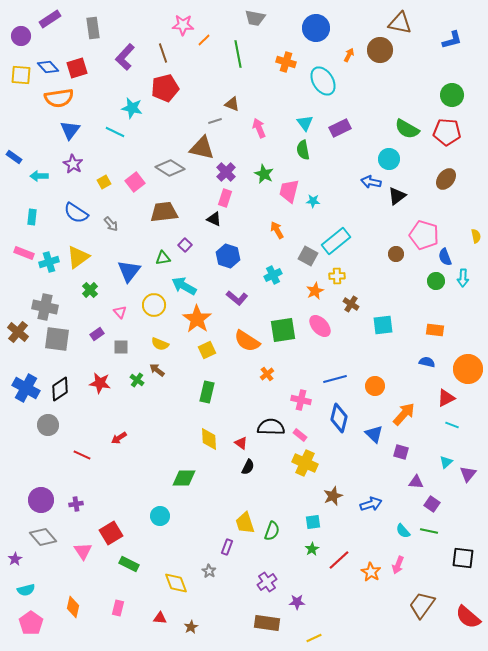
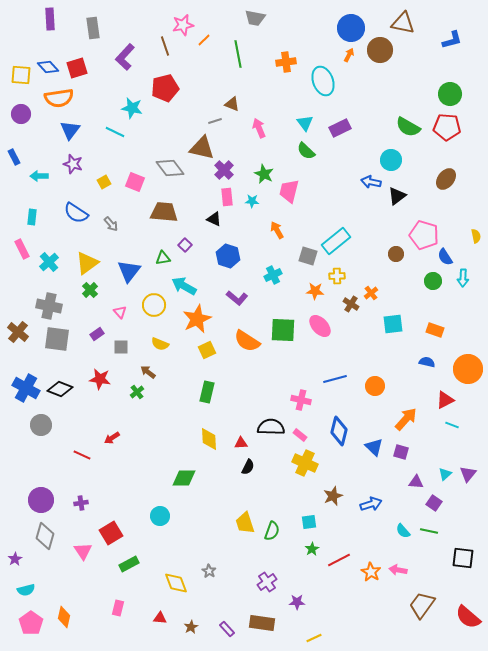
purple rectangle at (50, 19): rotated 60 degrees counterclockwise
brown triangle at (400, 23): moved 3 px right
pink star at (183, 25): rotated 15 degrees counterclockwise
blue circle at (316, 28): moved 35 px right
purple circle at (21, 36): moved 78 px down
brown line at (163, 53): moved 2 px right, 7 px up
orange cross at (286, 62): rotated 24 degrees counterclockwise
cyan ellipse at (323, 81): rotated 12 degrees clockwise
green circle at (452, 95): moved 2 px left, 1 px up
green semicircle at (407, 129): moved 1 px right, 2 px up
red pentagon at (447, 132): moved 5 px up
green semicircle at (303, 150): moved 3 px right, 1 px down; rotated 36 degrees counterclockwise
blue rectangle at (14, 157): rotated 28 degrees clockwise
cyan circle at (389, 159): moved 2 px right, 1 px down
purple star at (73, 164): rotated 12 degrees counterclockwise
gray diamond at (170, 168): rotated 20 degrees clockwise
purple cross at (226, 172): moved 2 px left, 2 px up
pink square at (135, 182): rotated 30 degrees counterclockwise
pink rectangle at (225, 198): moved 2 px right, 1 px up; rotated 24 degrees counterclockwise
cyan star at (313, 201): moved 61 px left
brown trapezoid at (164, 212): rotated 12 degrees clockwise
pink rectangle at (24, 253): moved 2 px left, 4 px up; rotated 42 degrees clockwise
gray square at (308, 256): rotated 12 degrees counterclockwise
yellow triangle at (78, 257): moved 9 px right, 6 px down
blue semicircle at (445, 257): rotated 12 degrees counterclockwise
cyan cross at (49, 262): rotated 24 degrees counterclockwise
green circle at (436, 281): moved 3 px left
orange star at (315, 291): rotated 30 degrees clockwise
gray cross at (45, 307): moved 4 px right, 1 px up
orange star at (197, 319): rotated 12 degrees clockwise
cyan square at (383, 325): moved 10 px right, 1 px up
green square at (283, 330): rotated 12 degrees clockwise
orange rectangle at (435, 330): rotated 12 degrees clockwise
brown arrow at (157, 370): moved 9 px left, 2 px down
orange cross at (267, 374): moved 104 px right, 81 px up
green cross at (137, 380): moved 12 px down; rotated 16 degrees clockwise
red star at (100, 383): moved 4 px up
black diamond at (60, 389): rotated 55 degrees clockwise
red triangle at (446, 398): moved 1 px left, 2 px down
orange arrow at (404, 414): moved 2 px right, 5 px down
blue diamond at (339, 418): moved 13 px down
gray circle at (48, 425): moved 7 px left
blue triangle at (374, 434): moved 13 px down
red arrow at (119, 438): moved 7 px left
red triangle at (241, 443): rotated 40 degrees counterclockwise
cyan triangle at (446, 462): moved 1 px left, 12 px down
purple cross at (76, 504): moved 5 px right, 1 px up
purple square at (432, 504): moved 2 px right, 1 px up
cyan square at (313, 522): moved 4 px left
gray diamond at (43, 537): moved 2 px right, 1 px up; rotated 56 degrees clockwise
purple rectangle at (227, 547): moved 82 px down; rotated 63 degrees counterclockwise
red line at (339, 560): rotated 15 degrees clockwise
green rectangle at (129, 564): rotated 54 degrees counterclockwise
pink arrow at (398, 565): moved 5 px down; rotated 78 degrees clockwise
orange diamond at (73, 607): moved 9 px left, 10 px down
brown rectangle at (267, 623): moved 5 px left
